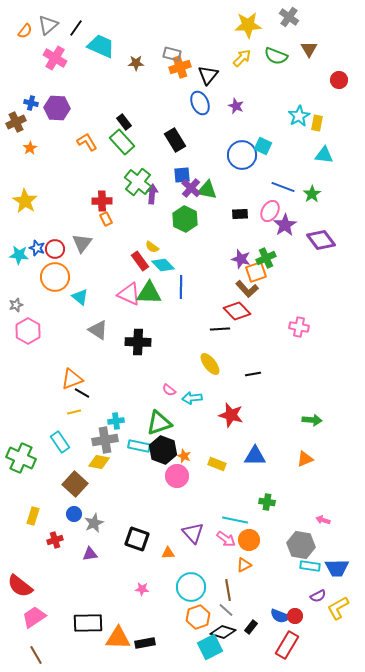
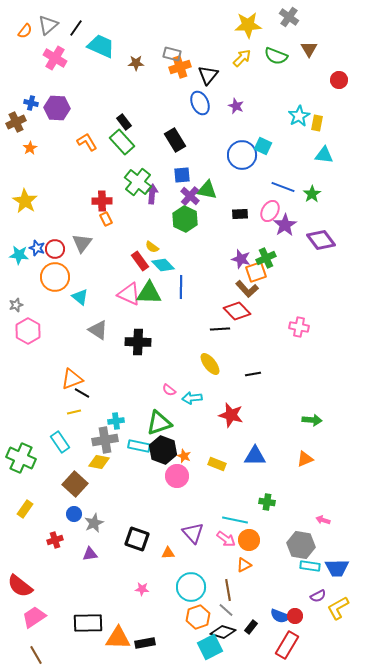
purple cross at (191, 188): moved 1 px left, 8 px down
yellow rectangle at (33, 516): moved 8 px left, 7 px up; rotated 18 degrees clockwise
